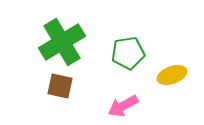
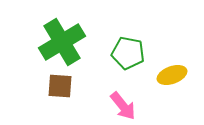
green pentagon: rotated 20 degrees clockwise
brown square: rotated 8 degrees counterclockwise
pink arrow: rotated 100 degrees counterclockwise
